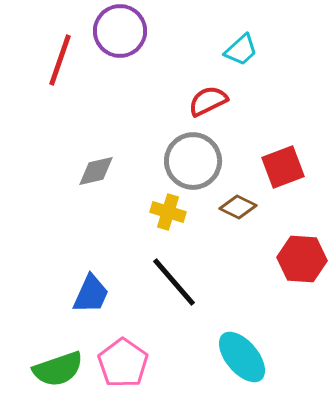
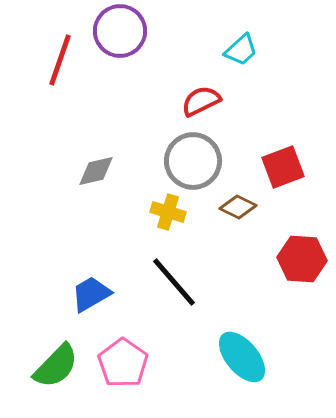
red semicircle: moved 7 px left
blue trapezoid: rotated 144 degrees counterclockwise
green semicircle: moved 2 px left, 3 px up; rotated 27 degrees counterclockwise
